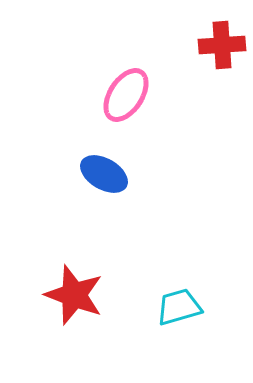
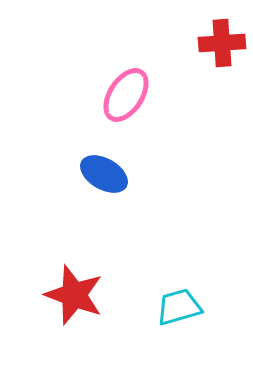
red cross: moved 2 px up
